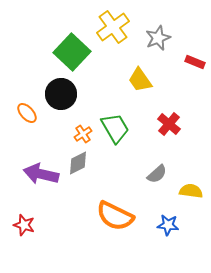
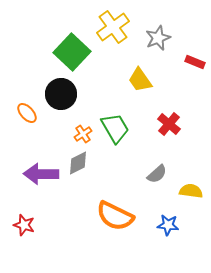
purple arrow: rotated 12 degrees counterclockwise
